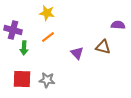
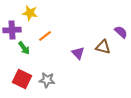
yellow star: moved 17 px left
purple semicircle: moved 3 px right, 7 px down; rotated 40 degrees clockwise
purple cross: moved 1 px left; rotated 18 degrees counterclockwise
orange line: moved 3 px left, 1 px up
green arrow: rotated 40 degrees counterclockwise
purple triangle: moved 1 px right
red square: rotated 24 degrees clockwise
